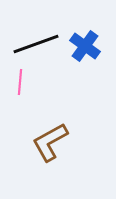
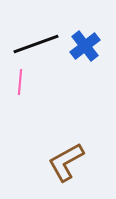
blue cross: rotated 16 degrees clockwise
brown L-shape: moved 16 px right, 20 px down
